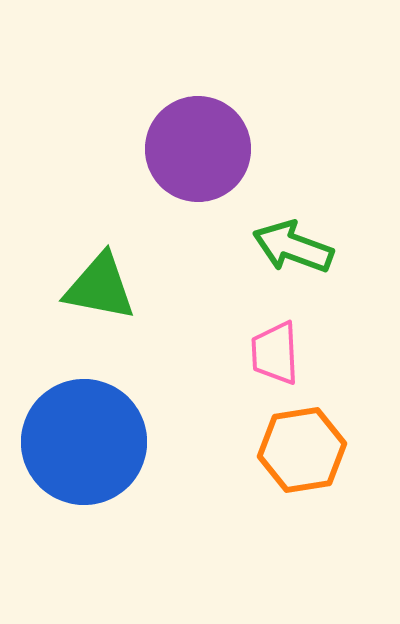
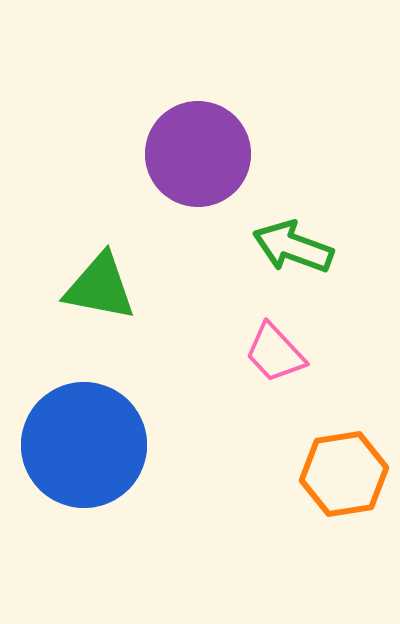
purple circle: moved 5 px down
pink trapezoid: rotated 40 degrees counterclockwise
blue circle: moved 3 px down
orange hexagon: moved 42 px right, 24 px down
